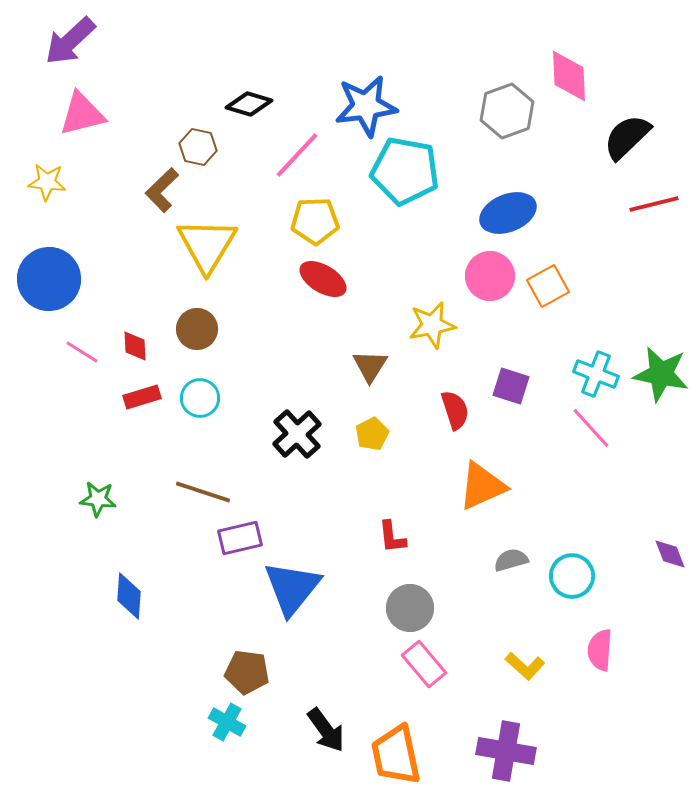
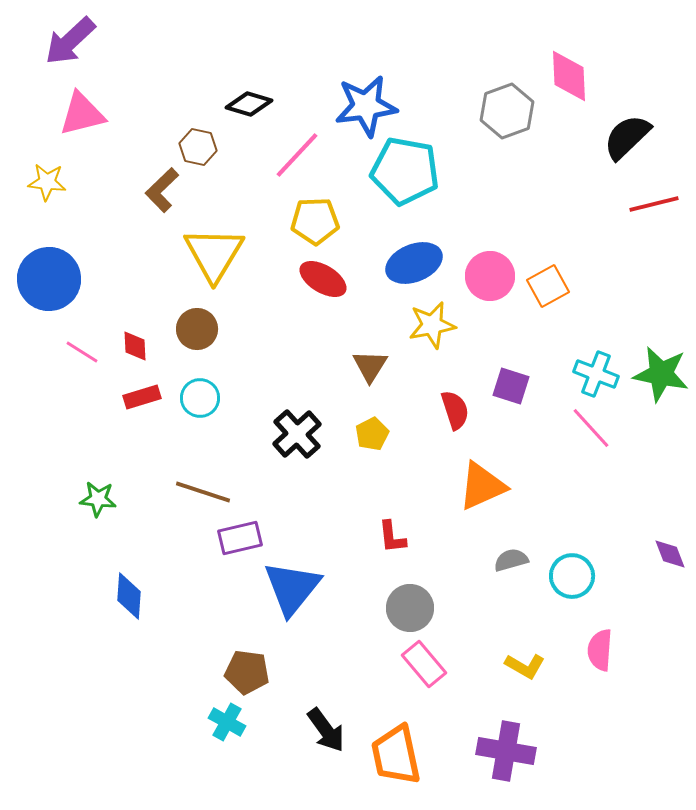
blue ellipse at (508, 213): moved 94 px left, 50 px down
yellow triangle at (207, 245): moved 7 px right, 9 px down
yellow L-shape at (525, 666): rotated 12 degrees counterclockwise
